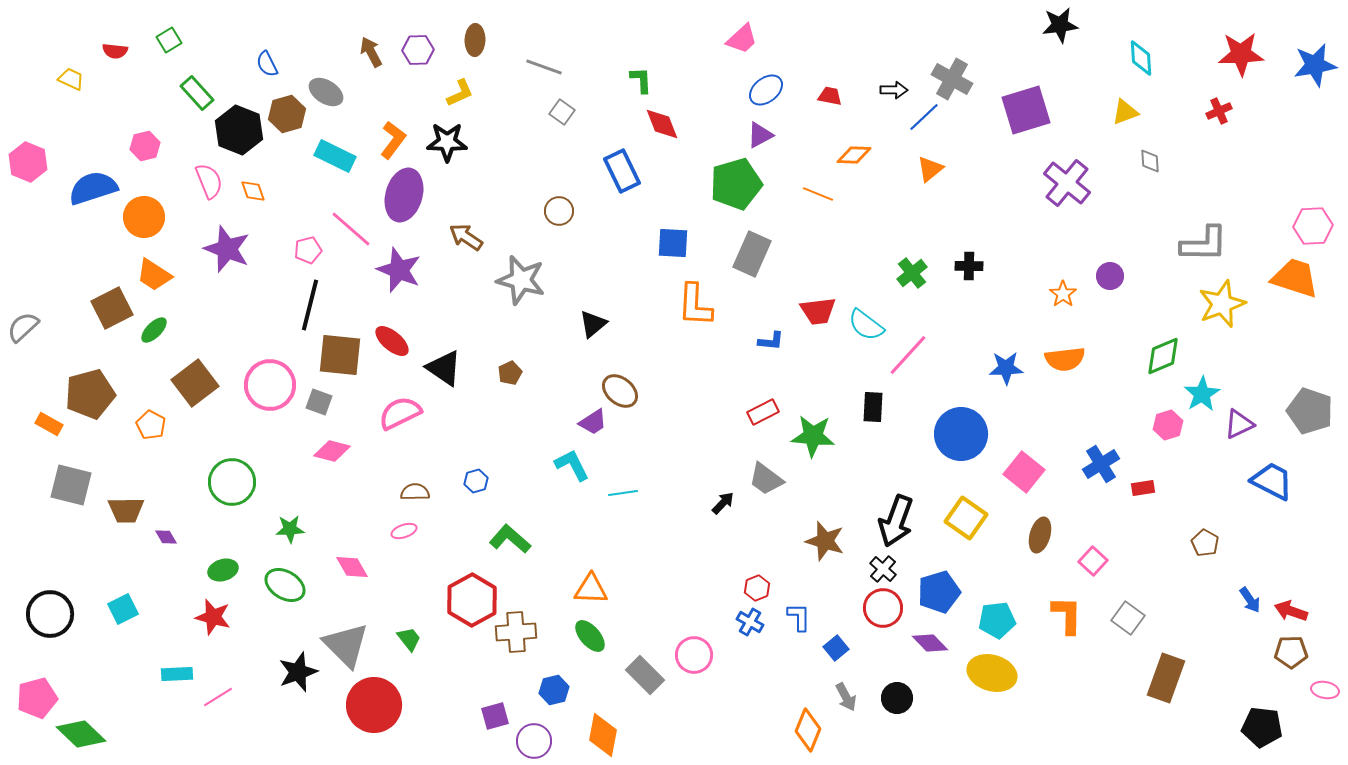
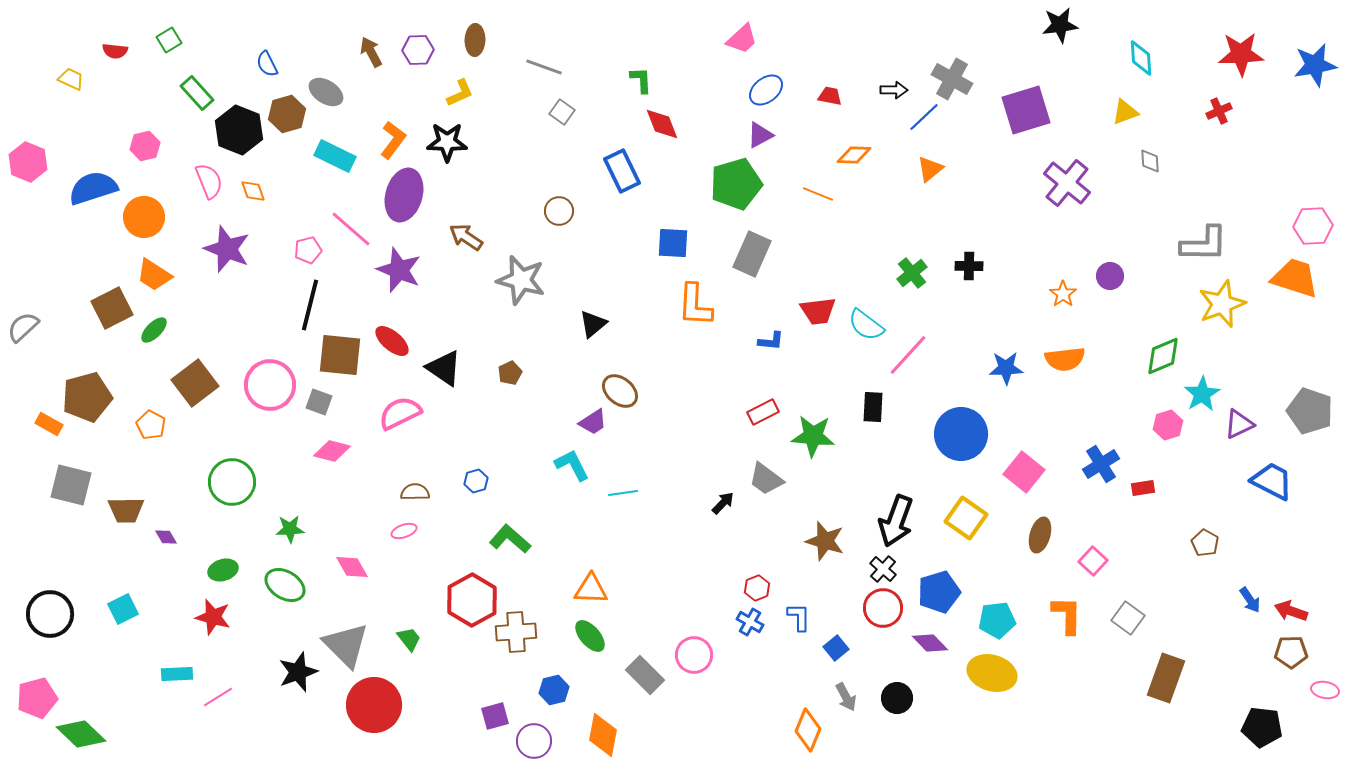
brown pentagon at (90, 394): moved 3 px left, 3 px down
